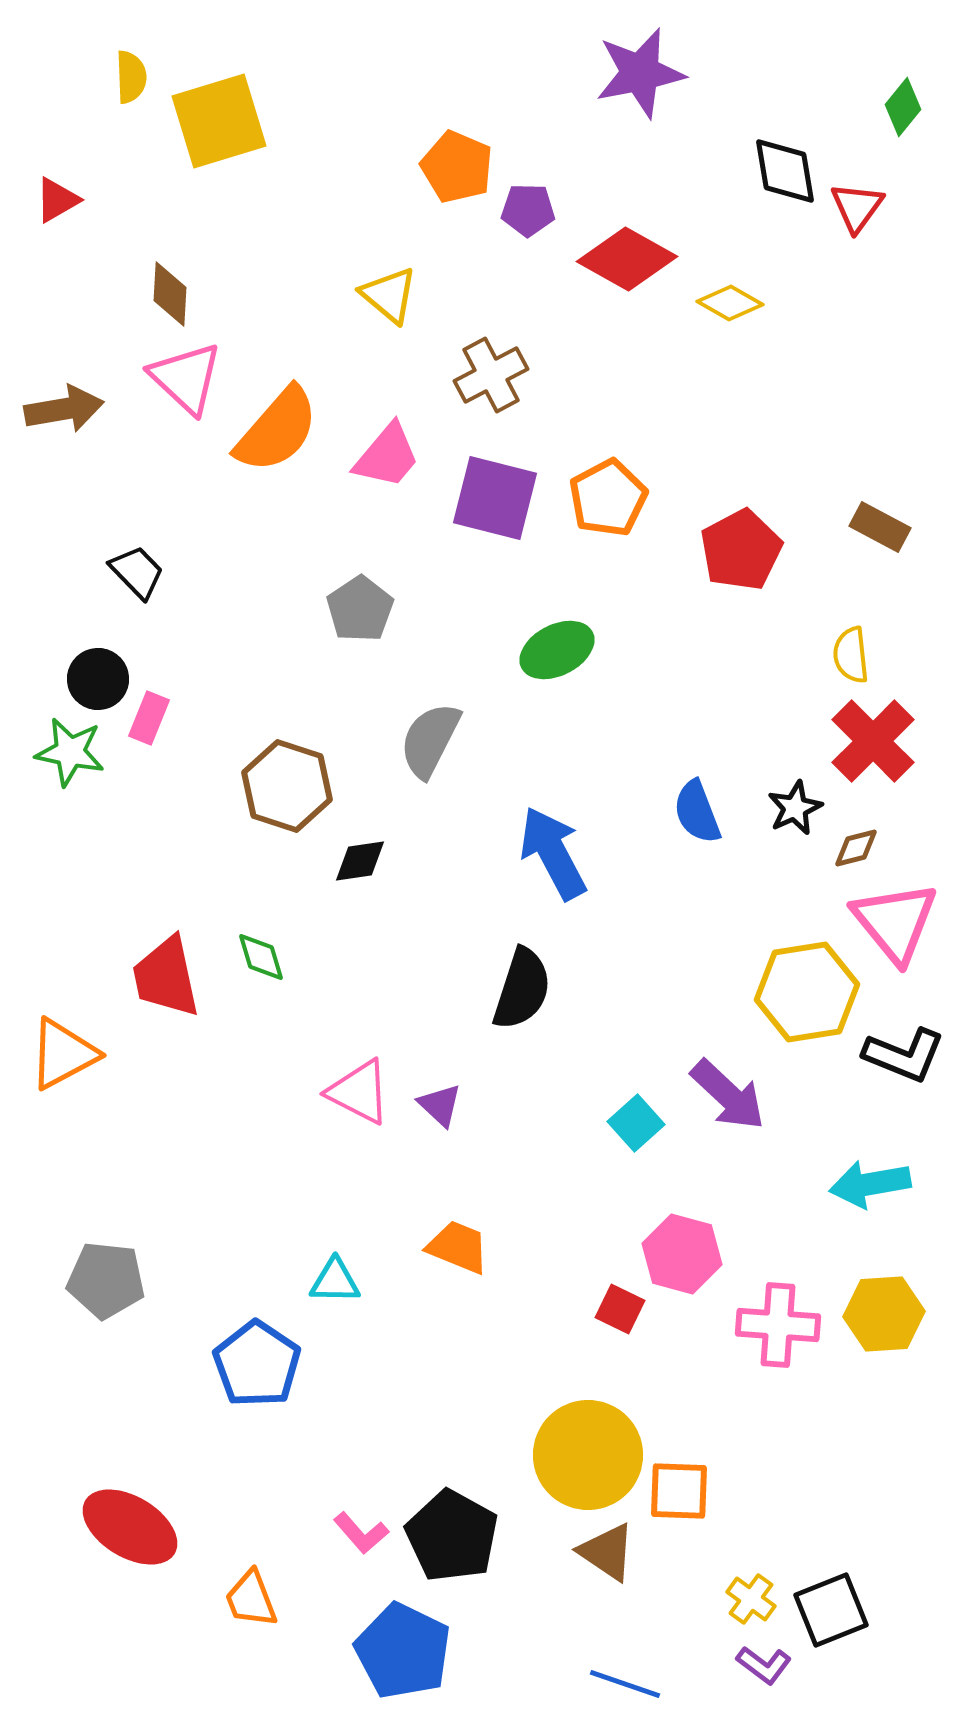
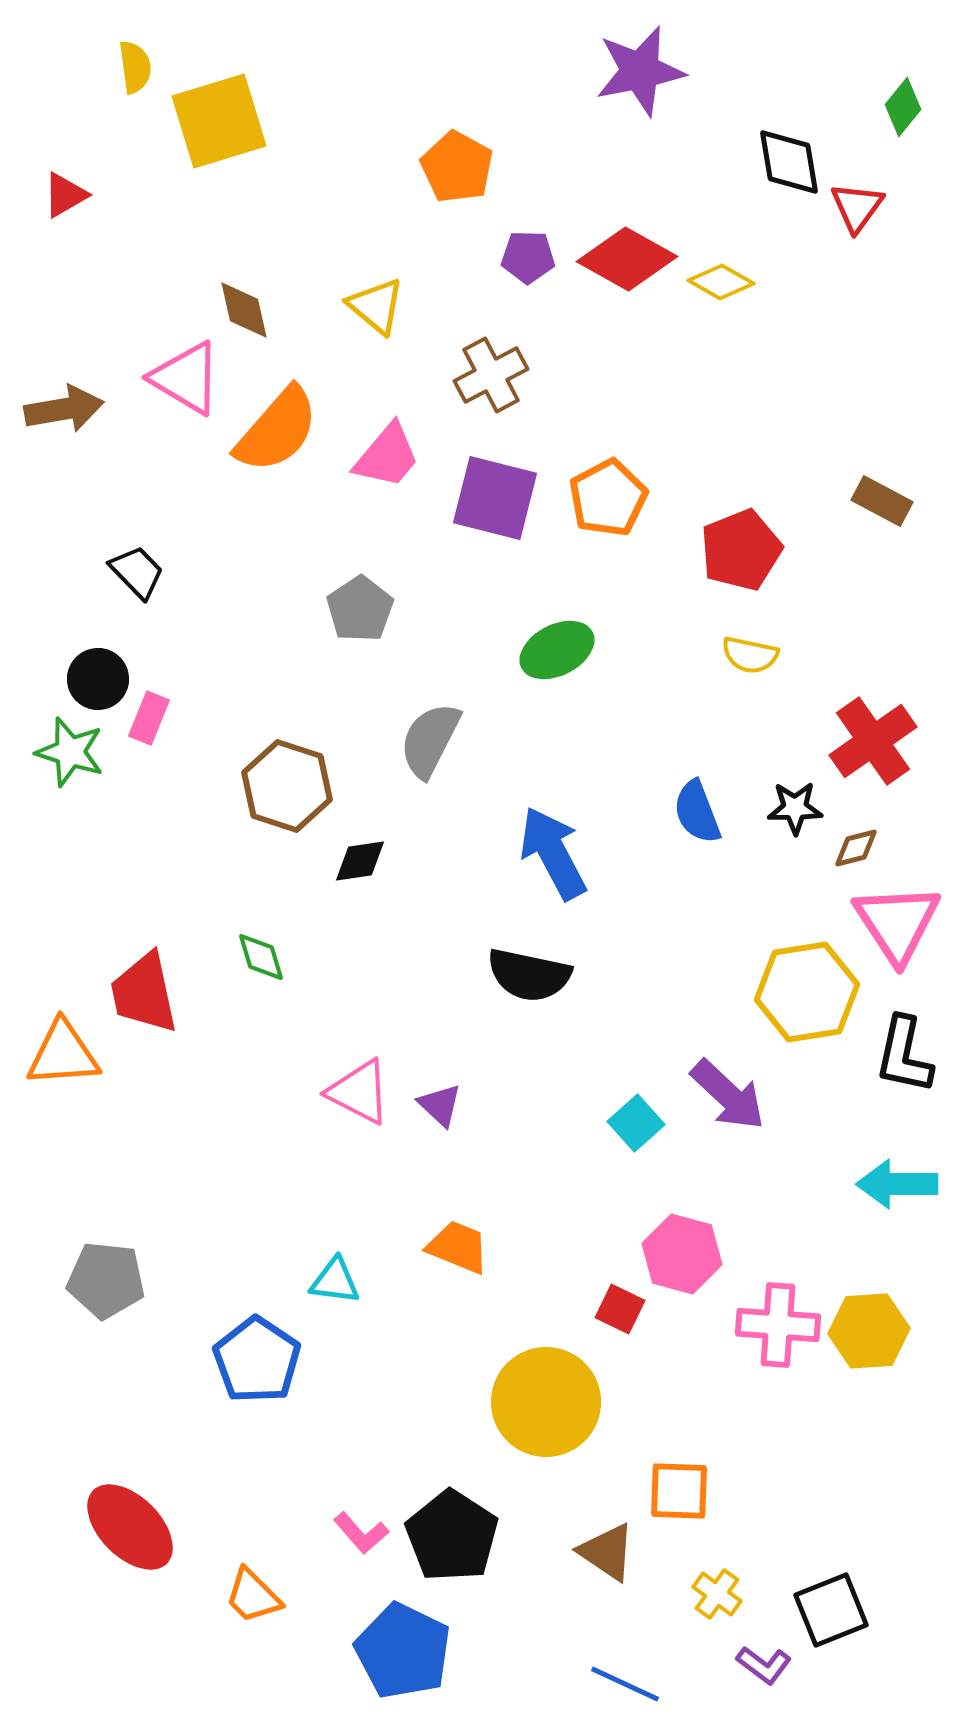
purple star at (640, 73): moved 2 px up
yellow semicircle at (131, 77): moved 4 px right, 10 px up; rotated 6 degrees counterclockwise
orange pentagon at (457, 167): rotated 6 degrees clockwise
black diamond at (785, 171): moved 4 px right, 9 px up
red triangle at (57, 200): moved 8 px right, 5 px up
purple pentagon at (528, 210): moved 47 px down
brown diamond at (170, 294): moved 74 px right, 16 px down; rotated 16 degrees counterclockwise
yellow triangle at (389, 295): moved 13 px left, 11 px down
yellow diamond at (730, 303): moved 9 px left, 21 px up
pink triangle at (186, 378): rotated 12 degrees counterclockwise
brown rectangle at (880, 527): moved 2 px right, 26 px up
red pentagon at (741, 550): rotated 6 degrees clockwise
yellow semicircle at (851, 655): moved 101 px left; rotated 72 degrees counterclockwise
red cross at (873, 741): rotated 10 degrees clockwise
green star at (70, 752): rotated 6 degrees clockwise
black star at (795, 808): rotated 24 degrees clockwise
pink triangle at (895, 922): moved 2 px right, 1 px down; rotated 6 degrees clockwise
red trapezoid at (166, 977): moved 22 px left, 16 px down
black semicircle at (522, 989): moved 7 px right, 14 px up; rotated 84 degrees clockwise
orange triangle at (63, 1054): rotated 24 degrees clockwise
black L-shape at (904, 1055): rotated 80 degrees clockwise
cyan arrow at (870, 1184): moved 27 px right; rotated 10 degrees clockwise
cyan triangle at (335, 1281): rotated 6 degrees clockwise
yellow hexagon at (884, 1314): moved 15 px left, 17 px down
blue pentagon at (257, 1364): moved 4 px up
yellow circle at (588, 1455): moved 42 px left, 53 px up
red ellipse at (130, 1527): rotated 14 degrees clockwise
black pentagon at (452, 1536): rotated 4 degrees clockwise
orange trapezoid at (251, 1599): moved 2 px right, 3 px up; rotated 24 degrees counterclockwise
yellow cross at (751, 1599): moved 34 px left, 5 px up
blue line at (625, 1684): rotated 6 degrees clockwise
